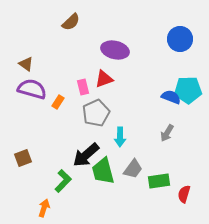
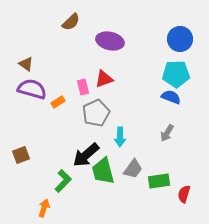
purple ellipse: moved 5 px left, 9 px up
cyan pentagon: moved 12 px left, 16 px up
orange rectangle: rotated 24 degrees clockwise
brown square: moved 2 px left, 3 px up
